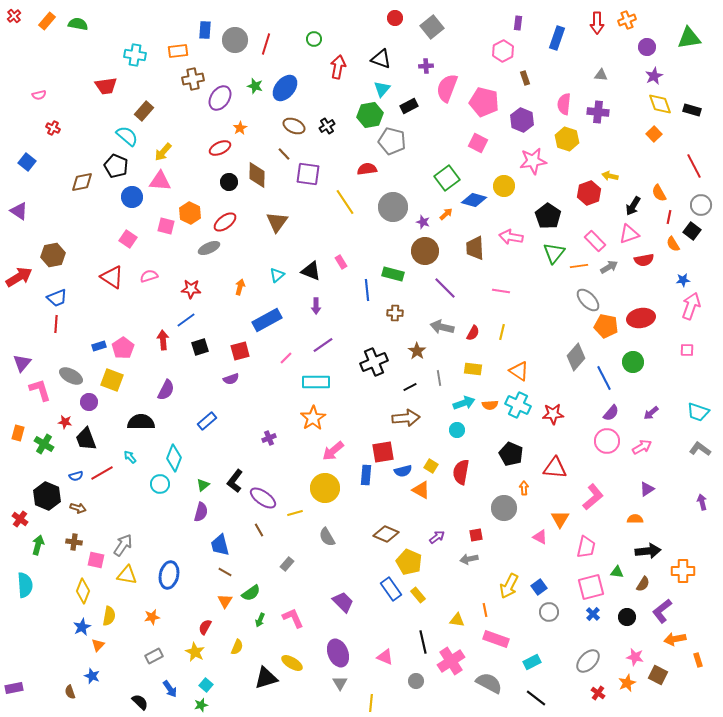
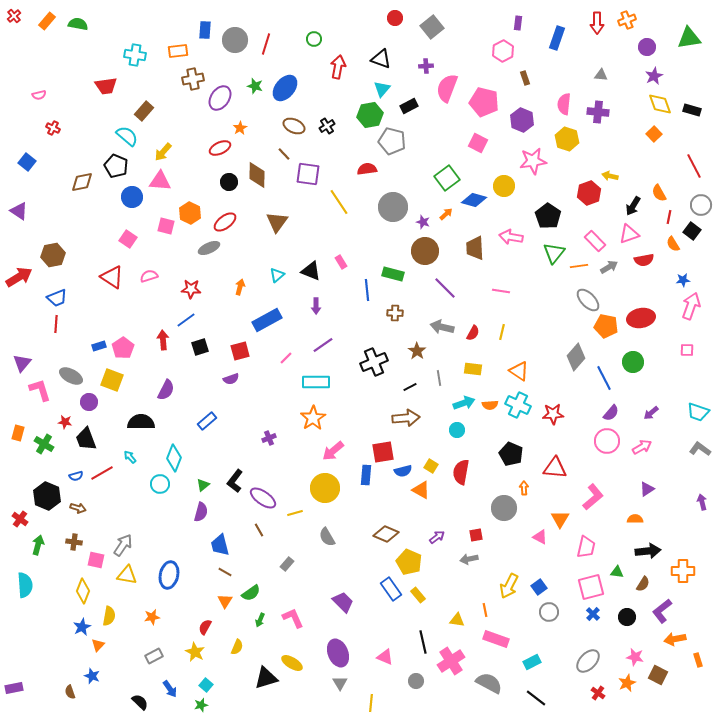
yellow line at (345, 202): moved 6 px left
